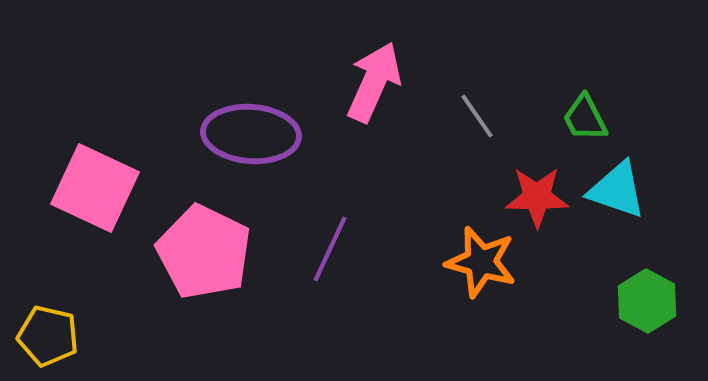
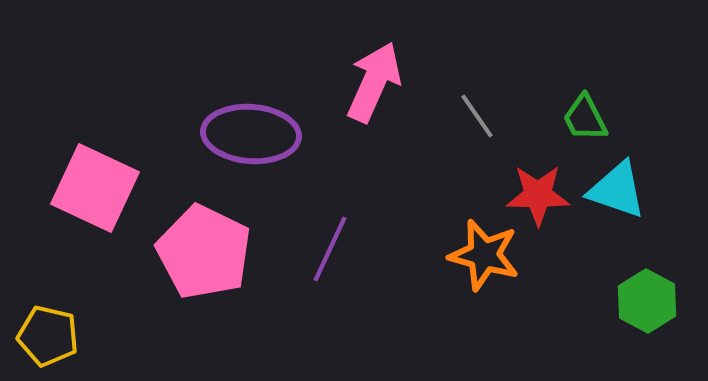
red star: moved 1 px right, 2 px up
orange star: moved 3 px right, 7 px up
